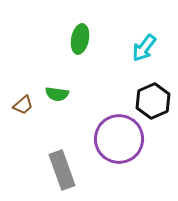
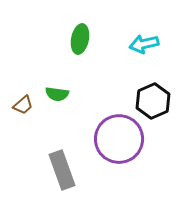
cyan arrow: moved 4 px up; rotated 40 degrees clockwise
